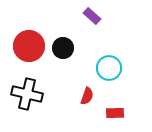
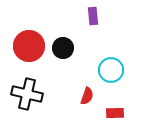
purple rectangle: moved 1 px right; rotated 42 degrees clockwise
cyan circle: moved 2 px right, 2 px down
